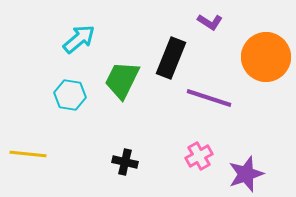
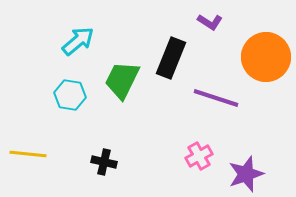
cyan arrow: moved 1 px left, 2 px down
purple line: moved 7 px right
black cross: moved 21 px left
